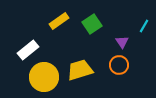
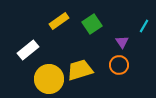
yellow circle: moved 5 px right, 2 px down
